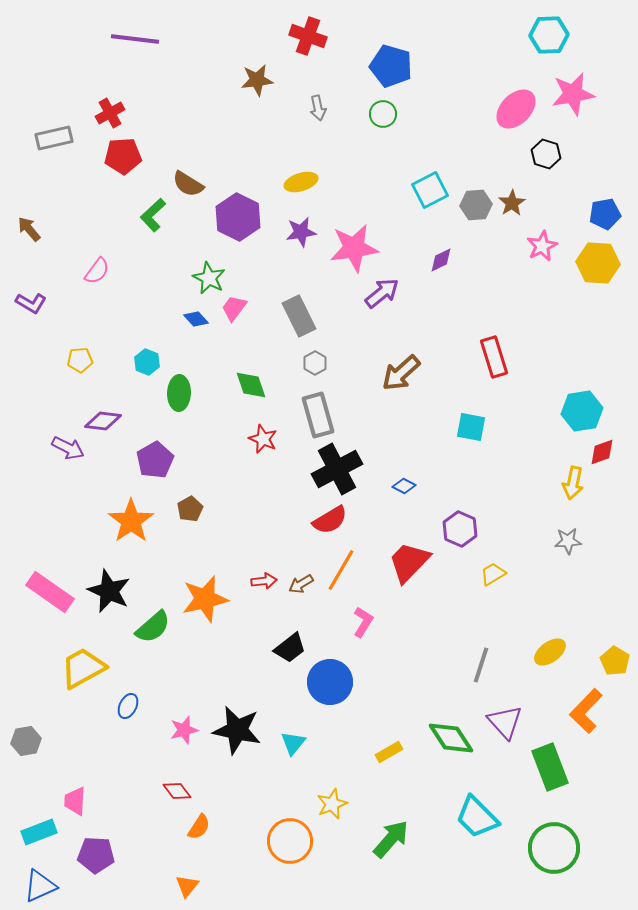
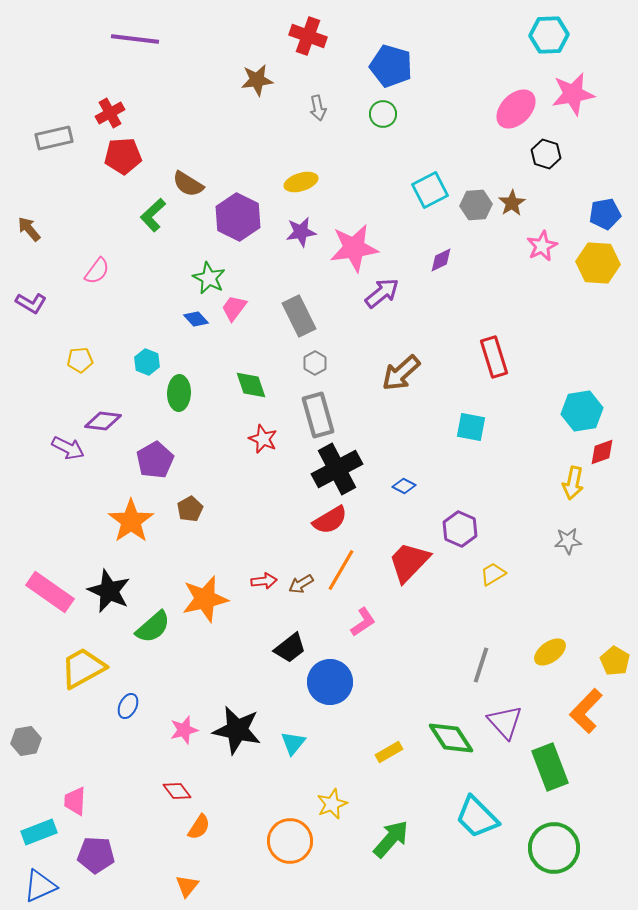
pink L-shape at (363, 622): rotated 24 degrees clockwise
